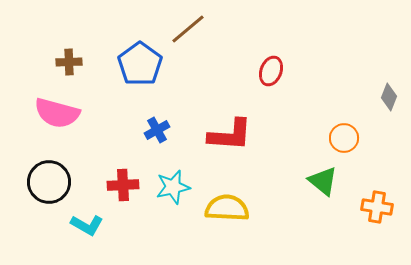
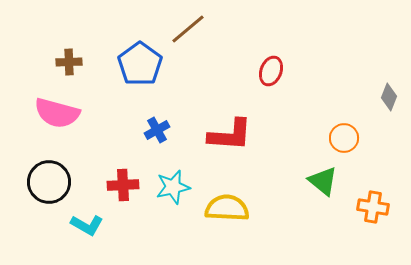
orange cross: moved 4 px left
